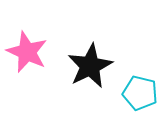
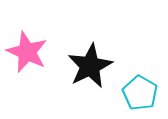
cyan pentagon: rotated 16 degrees clockwise
